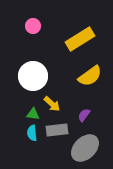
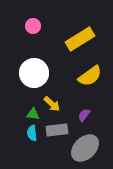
white circle: moved 1 px right, 3 px up
